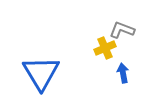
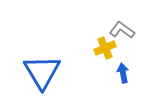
gray L-shape: rotated 15 degrees clockwise
blue triangle: moved 1 px right, 1 px up
